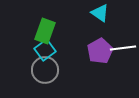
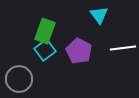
cyan triangle: moved 1 px left, 2 px down; rotated 18 degrees clockwise
purple pentagon: moved 21 px left; rotated 15 degrees counterclockwise
gray circle: moved 26 px left, 9 px down
